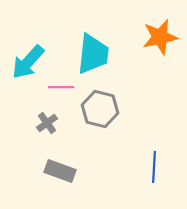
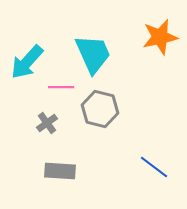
cyan trapezoid: rotated 30 degrees counterclockwise
cyan arrow: moved 1 px left
blue line: rotated 56 degrees counterclockwise
gray rectangle: rotated 16 degrees counterclockwise
